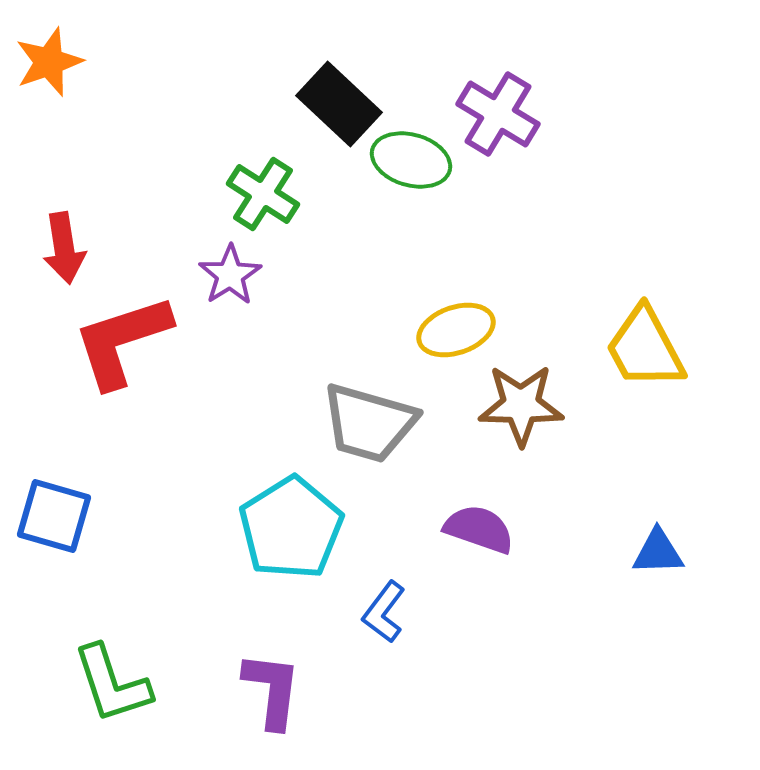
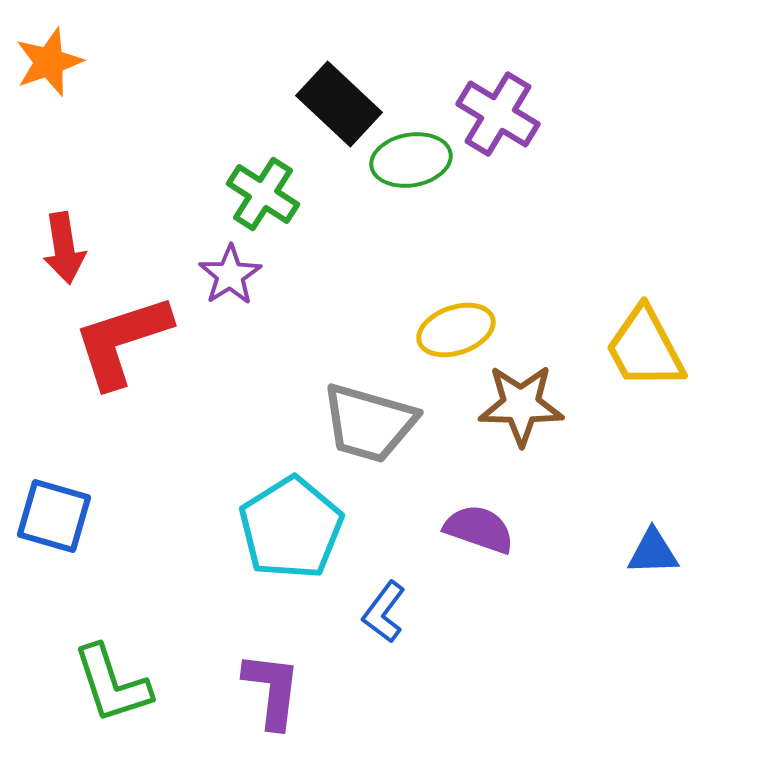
green ellipse: rotated 26 degrees counterclockwise
blue triangle: moved 5 px left
